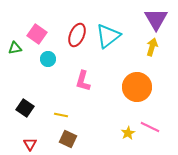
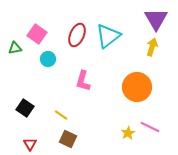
yellow line: rotated 24 degrees clockwise
